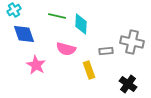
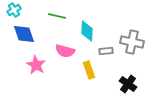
cyan diamond: moved 6 px right, 7 px down
pink semicircle: moved 1 px left, 2 px down
